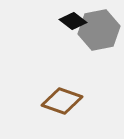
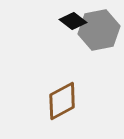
brown diamond: rotated 48 degrees counterclockwise
